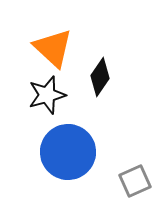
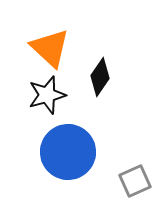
orange triangle: moved 3 px left
